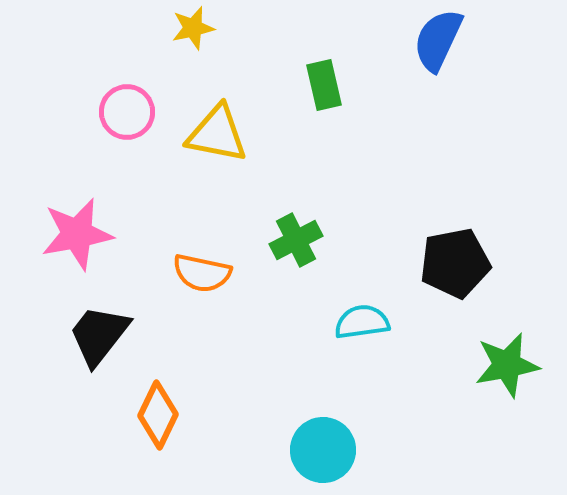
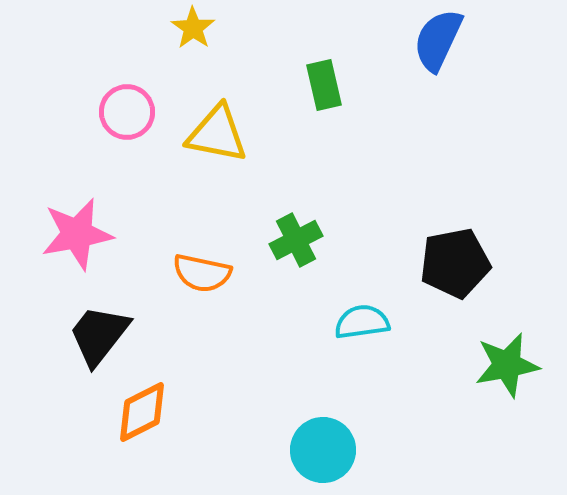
yellow star: rotated 24 degrees counterclockwise
orange diamond: moved 16 px left, 3 px up; rotated 38 degrees clockwise
